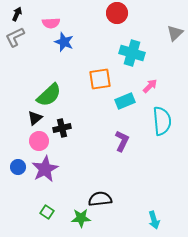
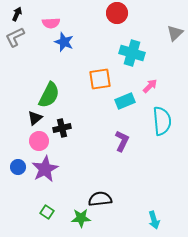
green semicircle: rotated 20 degrees counterclockwise
